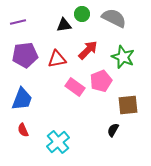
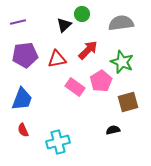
gray semicircle: moved 7 px right, 5 px down; rotated 35 degrees counterclockwise
black triangle: rotated 35 degrees counterclockwise
green star: moved 1 px left, 5 px down
pink pentagon: rotated 10 degrees counterclockwise
brown square: moved 3 px up; rotated 10 degrees counterclockwise
black semicircle: rotated 48 degrees clockwise
cyan cross: rotated 25 degrees clockwise
